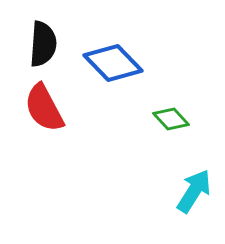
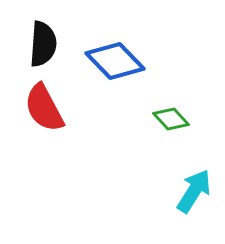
blue diamond: moved 2 px right, 2 px up
